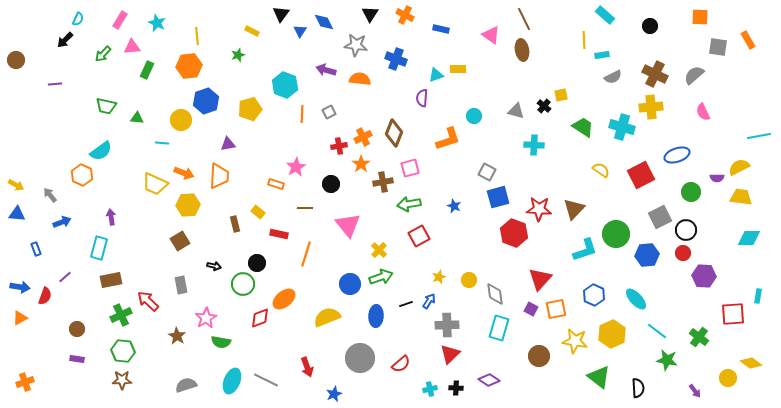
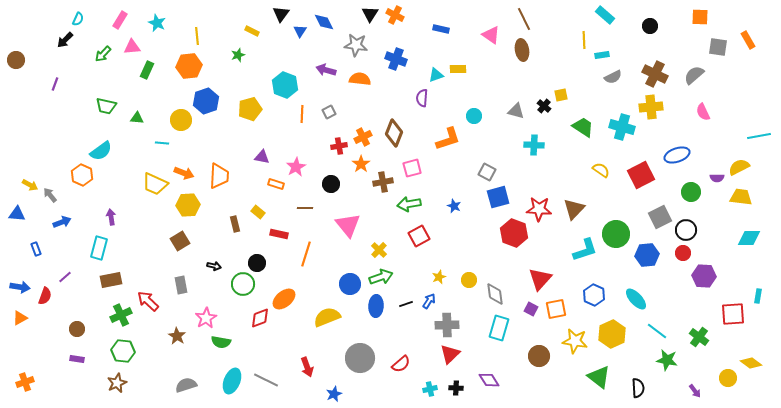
orange cross at (405, 15): moved 10 px left
purple line at (55, 84): rotated 64 degrees counterclockwise
purple triangle at (228, 144): moved 34 px right, 13 px down; rotated 21 degrees clockwise
pink square at (410, 168): moved 2 px right
yellow arrow at (16, 185): moved 14 px right
blue ellipse at (376, 316): moved 10 px up
brown star at (122, 380): moved 5 px left, 3 px down; rotated 24 degrees counterclockwise
purple diamond at (489, 380): rotated 25 degrees clockwise
